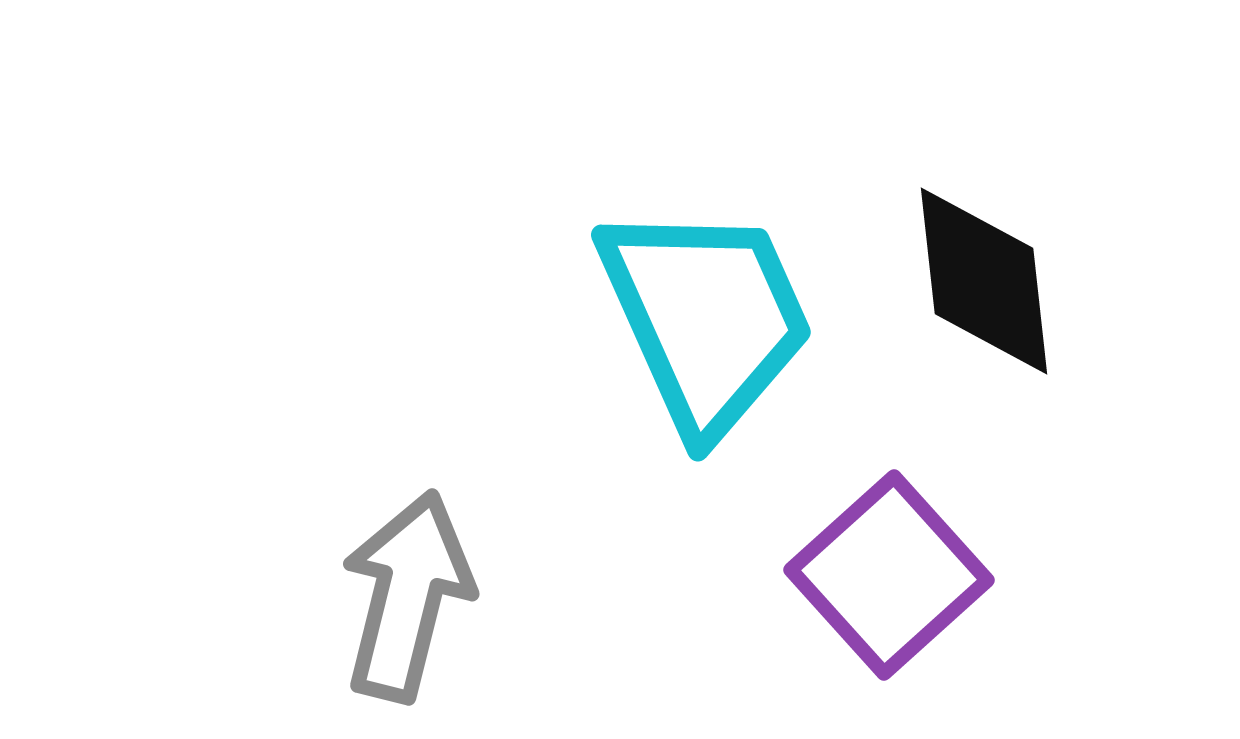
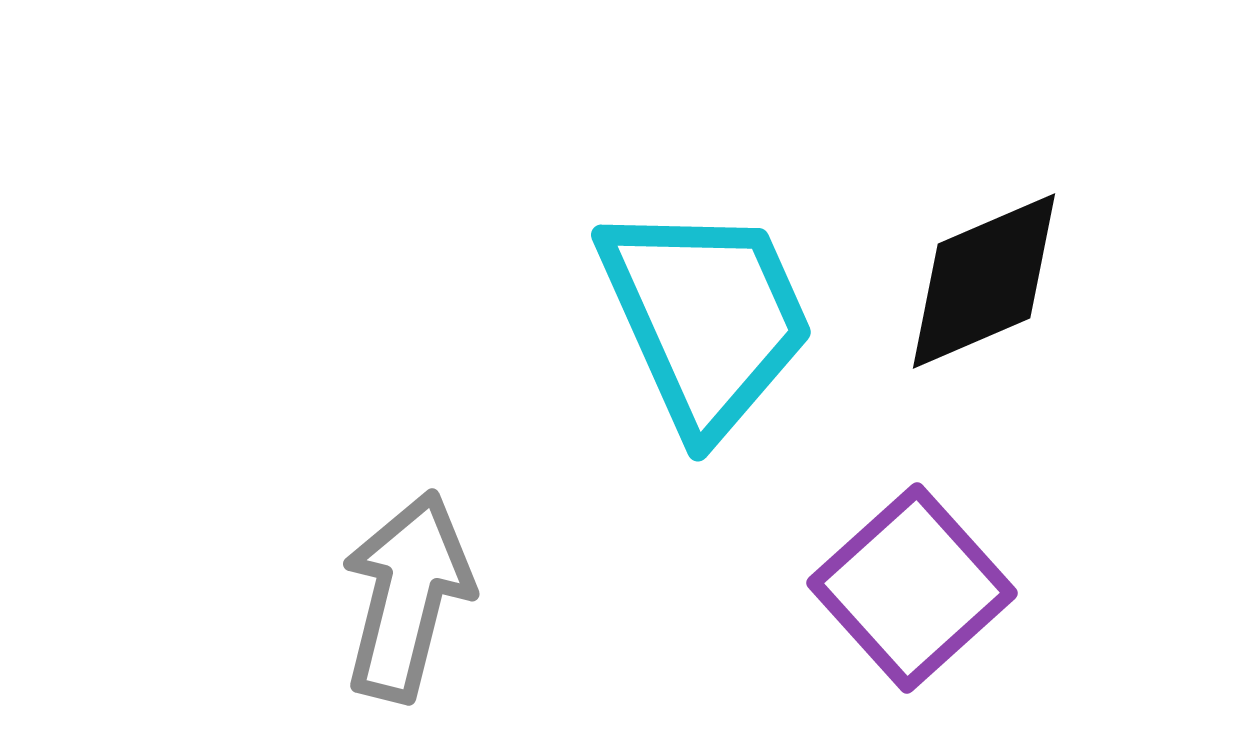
black diamond: rotated 73 degrees clockwise
purple square: moved 23 px right, 13 px down
